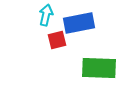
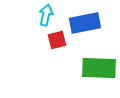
blue rectangle: moved 6 px right
